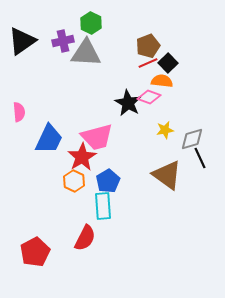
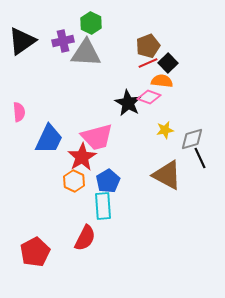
brown triangle: rotated 8 degrees counterclockwise
